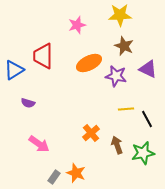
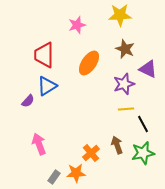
brown star: moved 1 px right, 3 px down
red trapezoid: moved 1 px right, 1 px up
orange ellipse: rotated 30 degrees counterclockwise
blue triangle: moved 33 px right, 16 px down
purple star: moved 8 px right, 8 px down; rotated 30 degrees counterclockwise
purple semicircle: moved 2 px up; rotated 64 degrees counterclockwise
black line: moved 4 px left, 5 px down
orange cross: moved 20 px down
pink arrow: rotated 145 degrees counterclockwise
orange star: rotated 24 degrees counterclockwise
